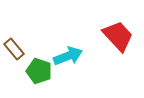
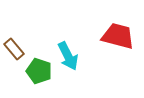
red trapezoid: rotated 32 degrees counterclockwise
cyan arrow: rotated 84 degrees clockwise
